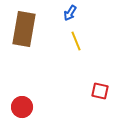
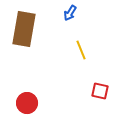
yellow line: moved 5 px right, 9 px down
red circle: moved 5 px right, 4 px up
